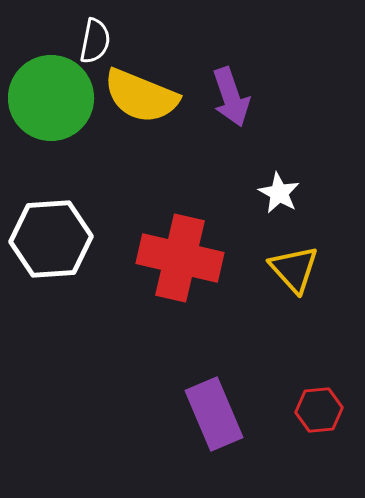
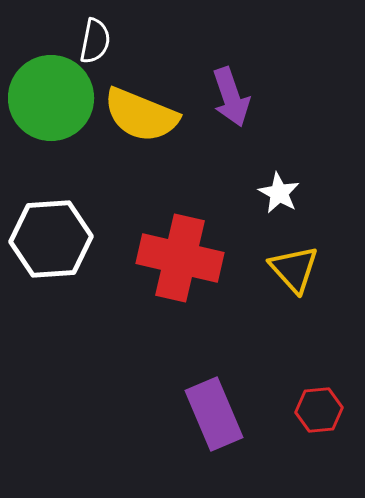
yellow semicircle: moved 19 px down
